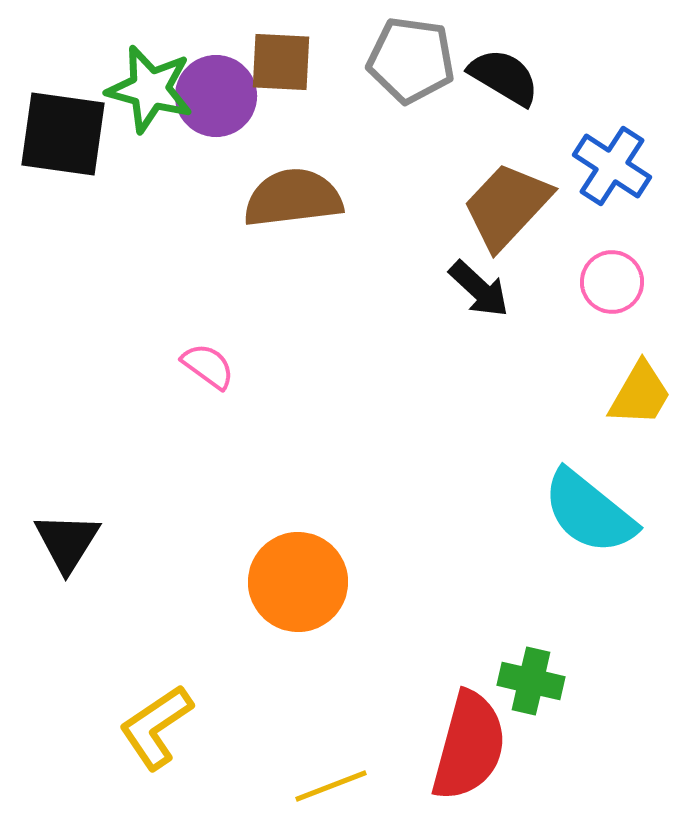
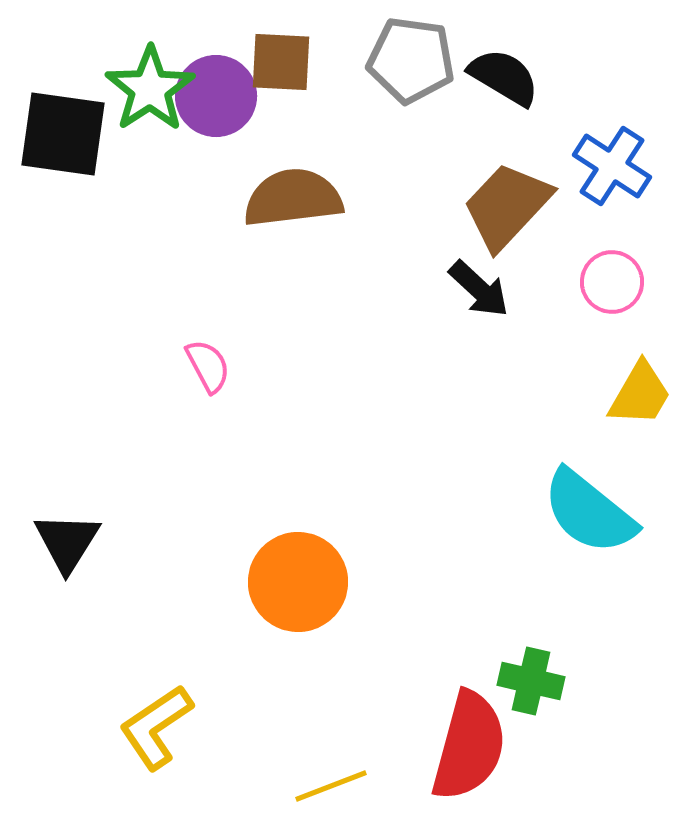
green star: rotated 24 degrees clockwise
pink semicircle: rotated 26 degrees clockwise
